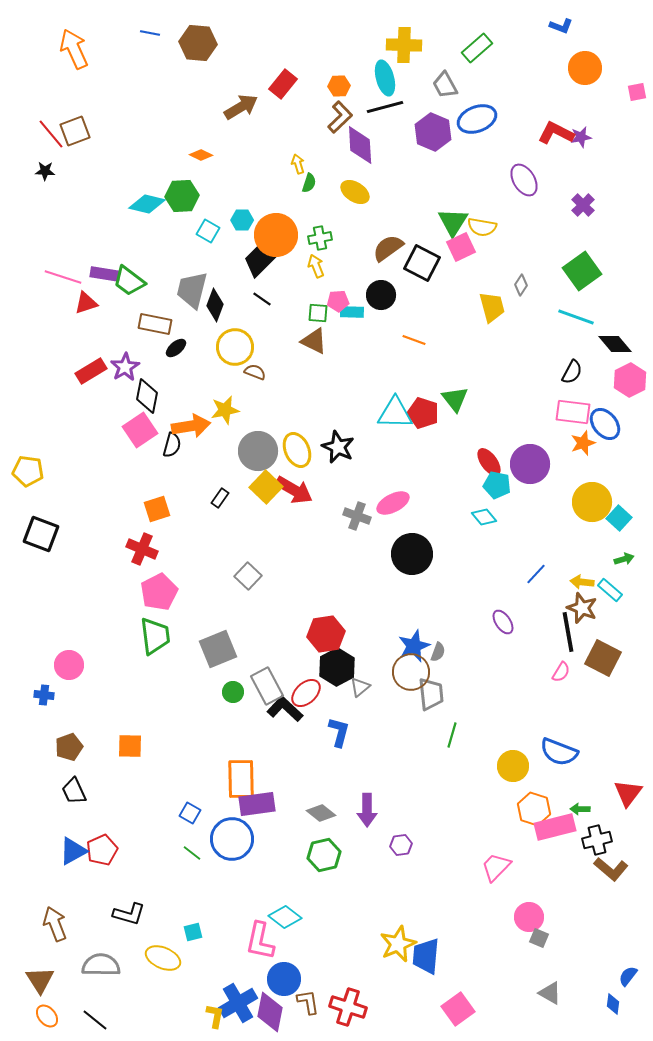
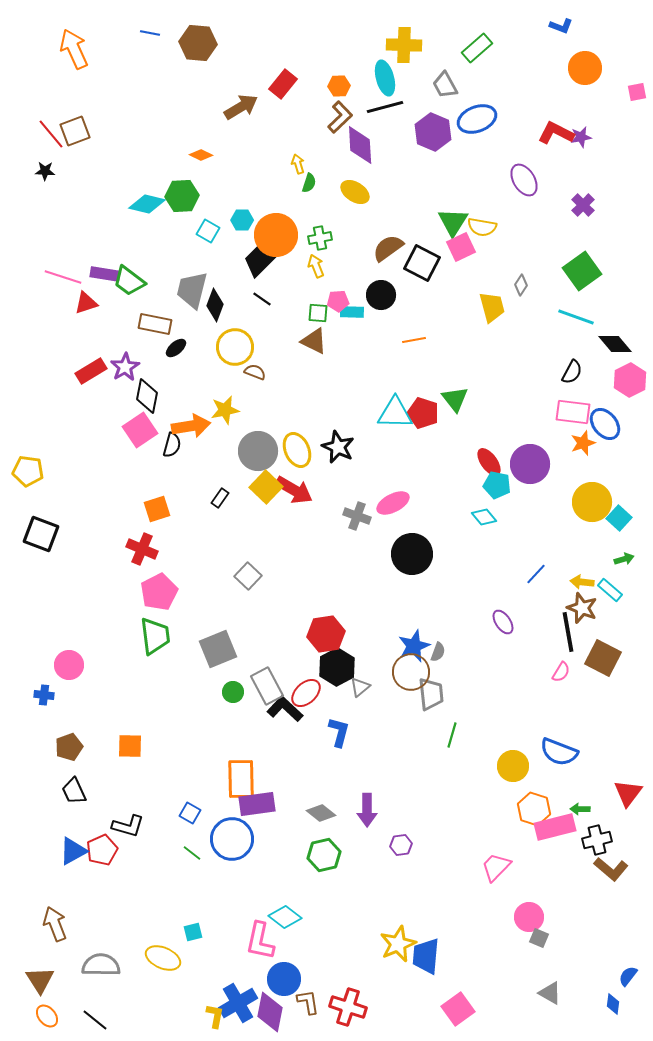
orange line at (414, 340): rotated 30 degrees counterclockwise
black L-shape at (129, 914): moved 1 px left, 88 px up
